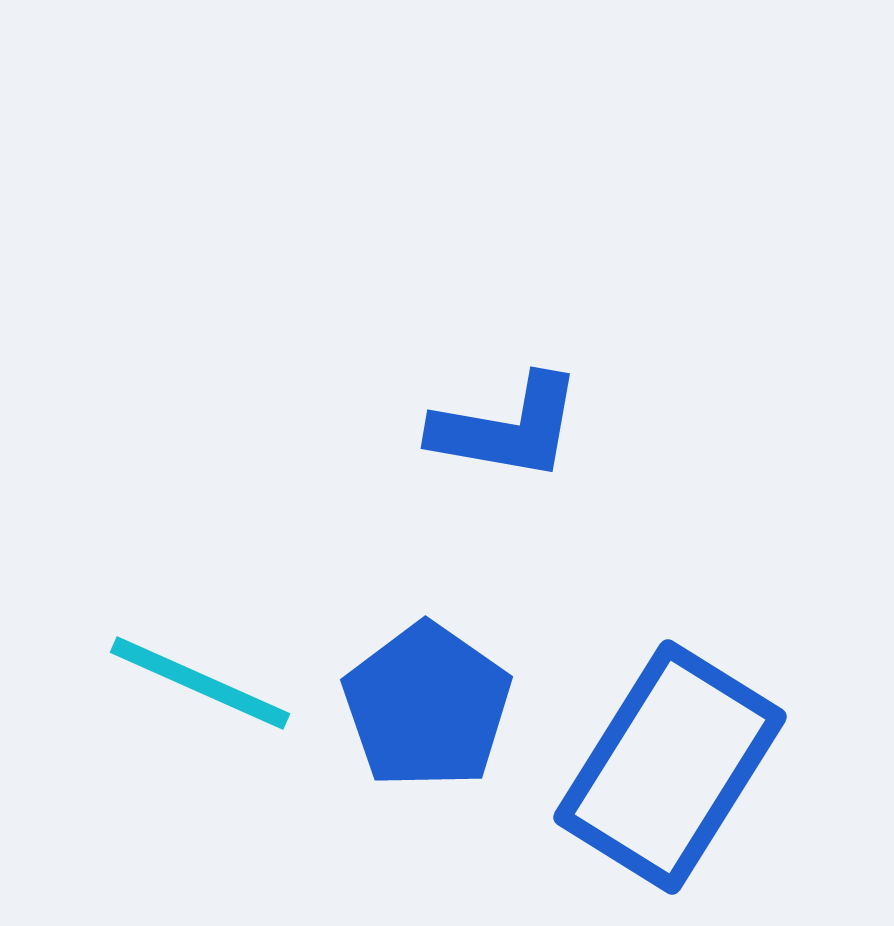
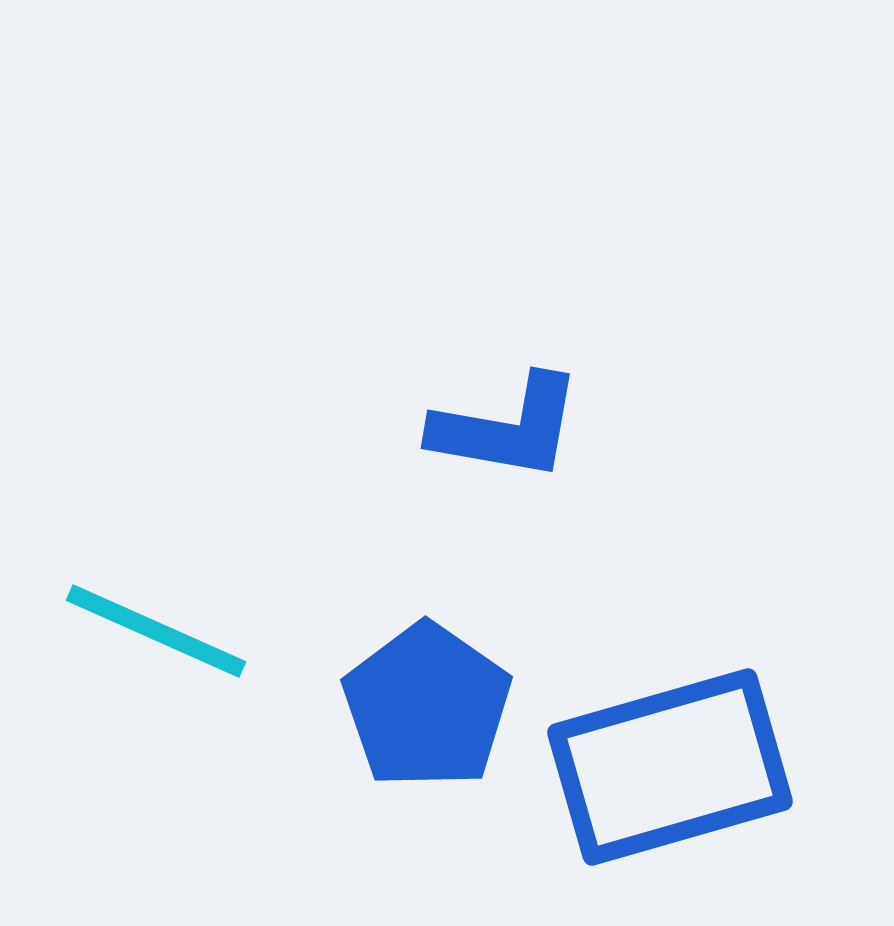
cyan line: moved 44 px left, 52 px up
blue rectangle: rotated 42 degrees clockwise
